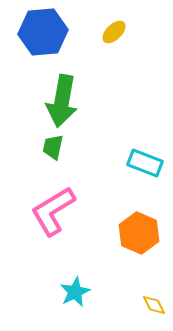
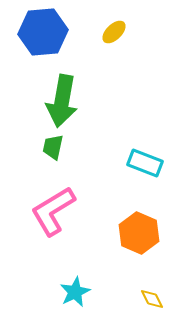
yellow diamond: moved 2 px left, 6 px up
